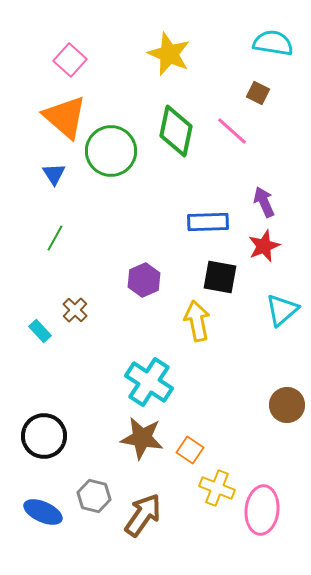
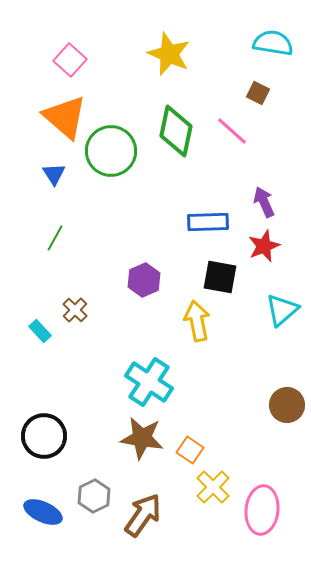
yellow cross: moved 4 px left, 1 px up; rotated 24 degrees clockwise
gray hexagon: rotated 20 degrees clockwise
